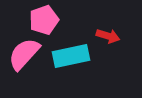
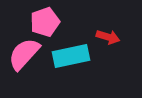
pink pentagon: moved 1 px right, 2 px down
red arrow: moved 1 px down
